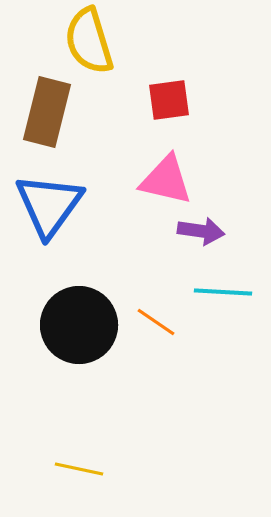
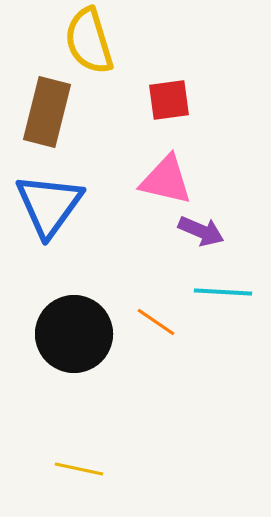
purple arrow: rotated 15 degrees clockwise
black circle: moved 5 px left, 9 px down
